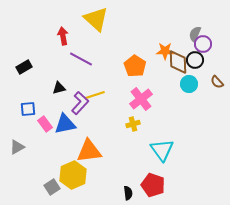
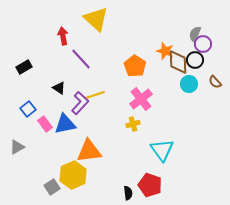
orange star: rotated 18 degrees clockwise
purple line: rotated 20 degrees clockwise
brown semicircle: moved 2 px left
black triangle: rotated 48 degrees clockwise
blue square: rotated 35 degrees counterclockwise
red pentagon: moved 3 px left
